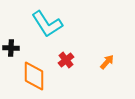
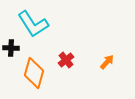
cyan L-shape: moved 14 px left
orange diamond: moved 3 px up; rotated 16 degrees clockwise
